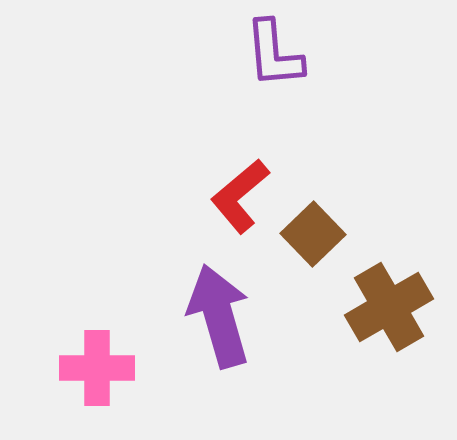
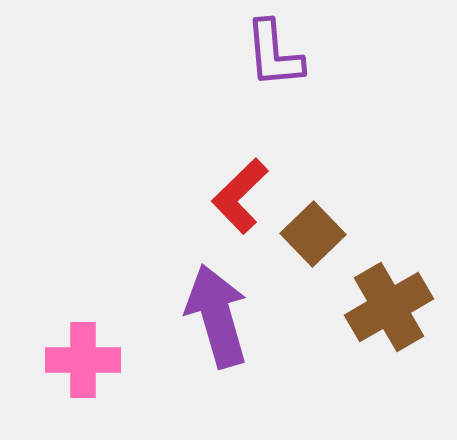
red L-shape: rotated 4 degrees counterclockwise
purple arrow: moved 2 px left
pink cross: moved 14 px left, 8 px up
